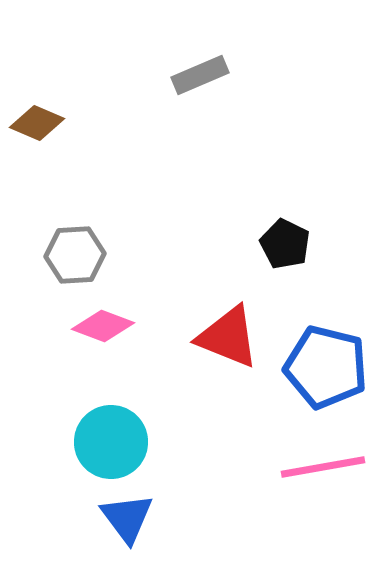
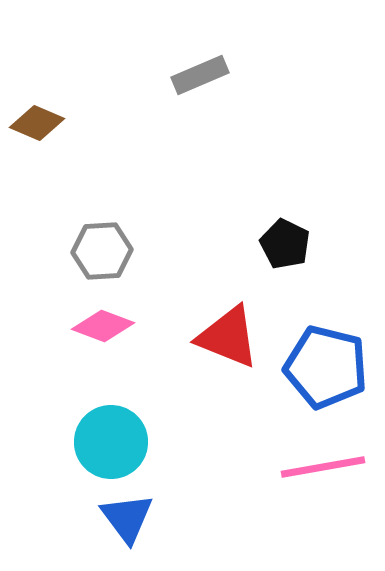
gray hexagon: moved 27 px right, 4 px up
